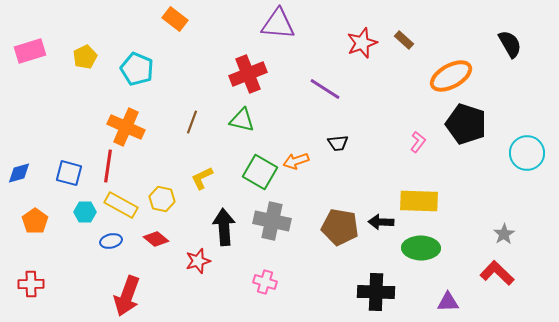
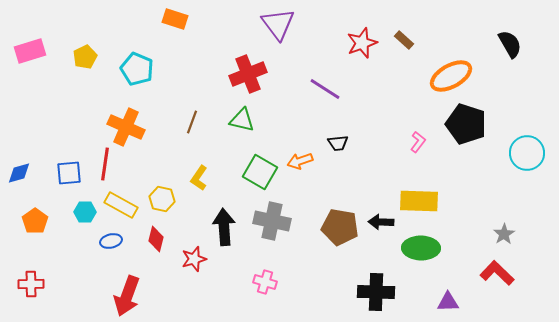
orange rectangle at (175, 19): rotated 20 degrees counterclockwise
purple triangle at (278, 24): rotated 48 degrees clockwise
orange arrow at (296, 161): moved 4 px right
red line at (108, 166): moved 3 px left, 2 px up
blue square at (69, 173): rotated 20 degrees counterclockwise
yellow L-shape at (202, 178): moved 3 px left; rotated 30 degrees counterclockwise
red diamond at (156, 239): rotated 65 degrees clockwise
red star at (198, 261): moved 4 px left, 2 px up
